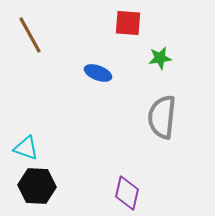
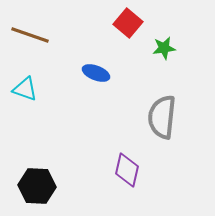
red square: rotated 36 degrees clockwise
brown line: rotated 42 degrees counterclockwise
green star: moved 4 px right, 10 px up
blue ellipse: moved 2 px left
cyan triangle: moved 1 px left, 59 px up
purple diamond: moved 23 px up
